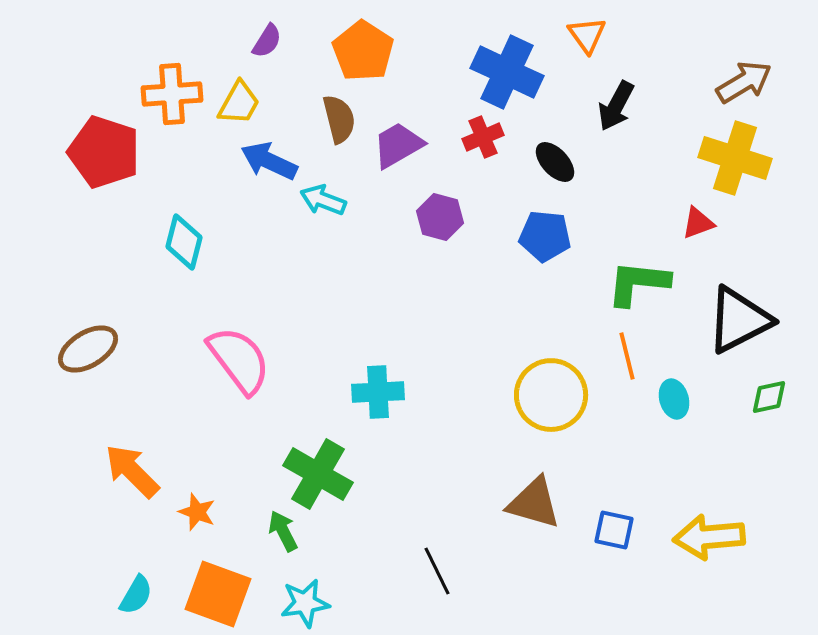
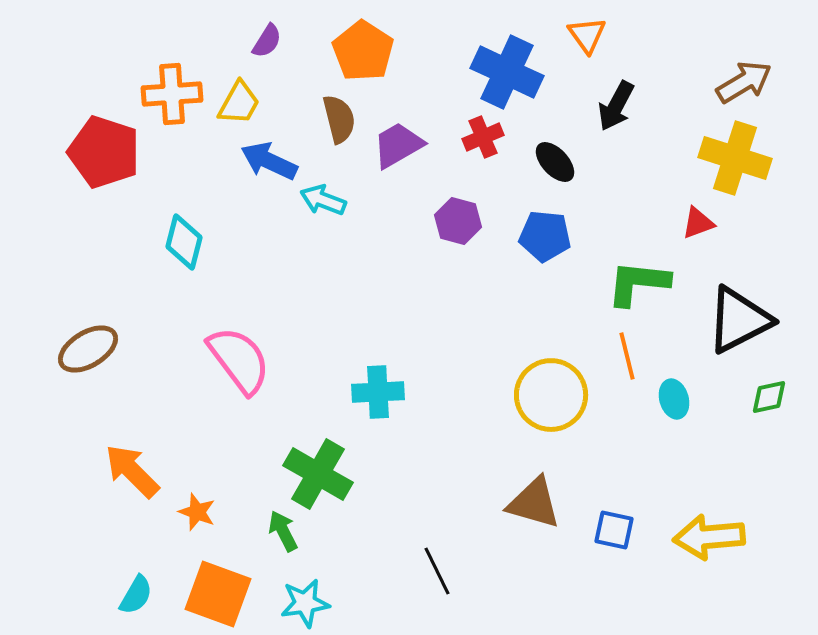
purple hexagon: moved 18 px right, 4 px down
